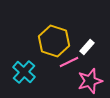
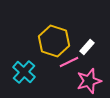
pink star: moved 1 px left
